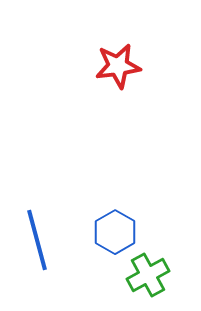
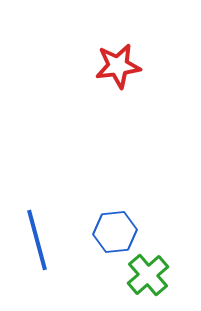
blue hexagon: rotated 24 degrees clockwise
green cross: rotated 12 degrees counterclockwise
